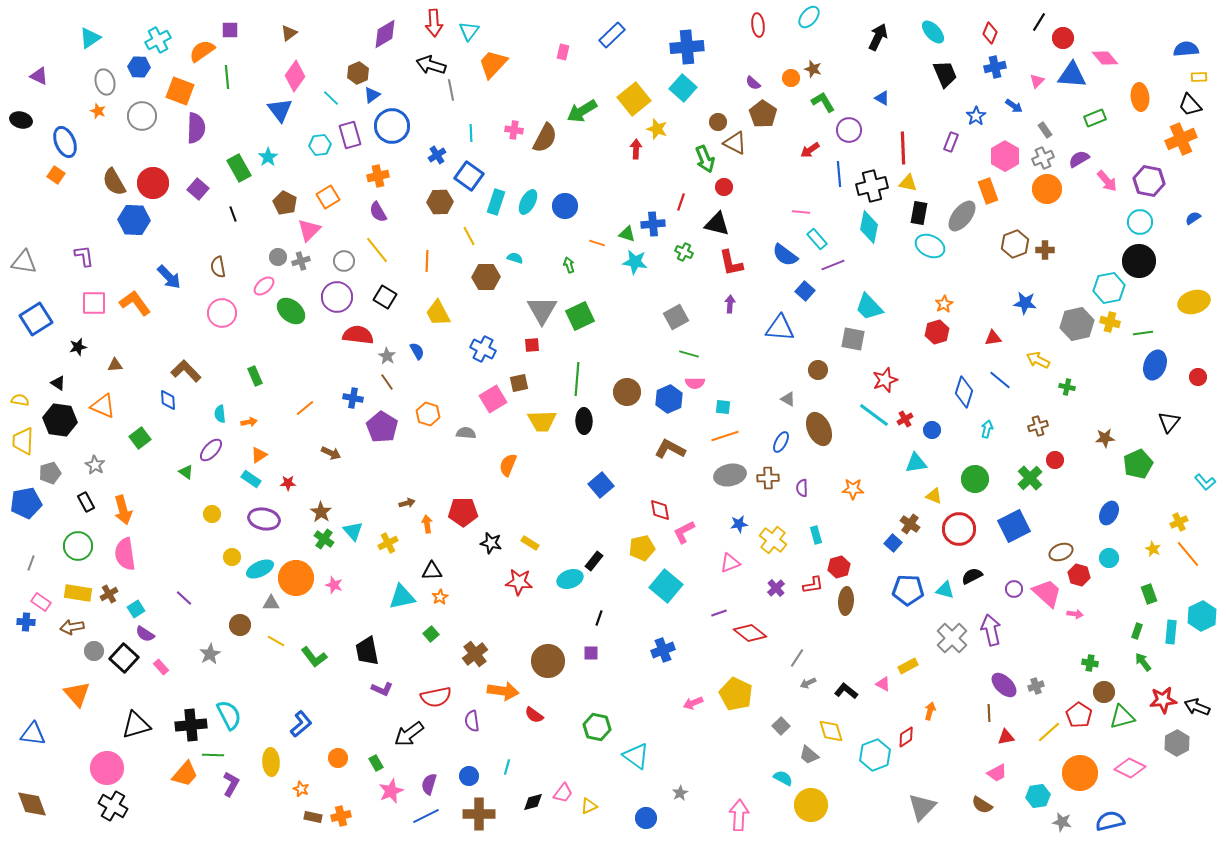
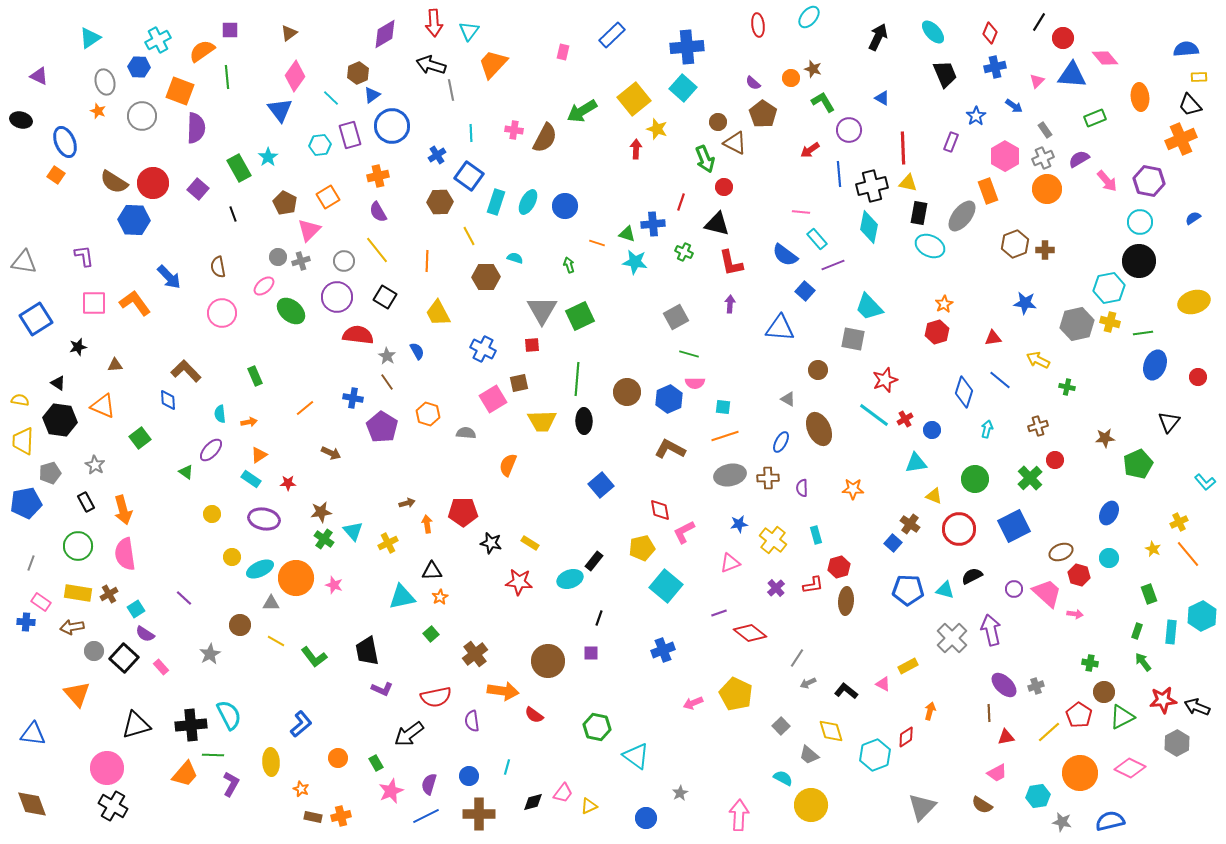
brown semicircle at (114, 182): rotated 28 degrees counterclockwise
brown star at (321, 512): rotated 30 degrees clockwise
green triangle at (1122, 717): rotated 12 degrees counterclockwise
